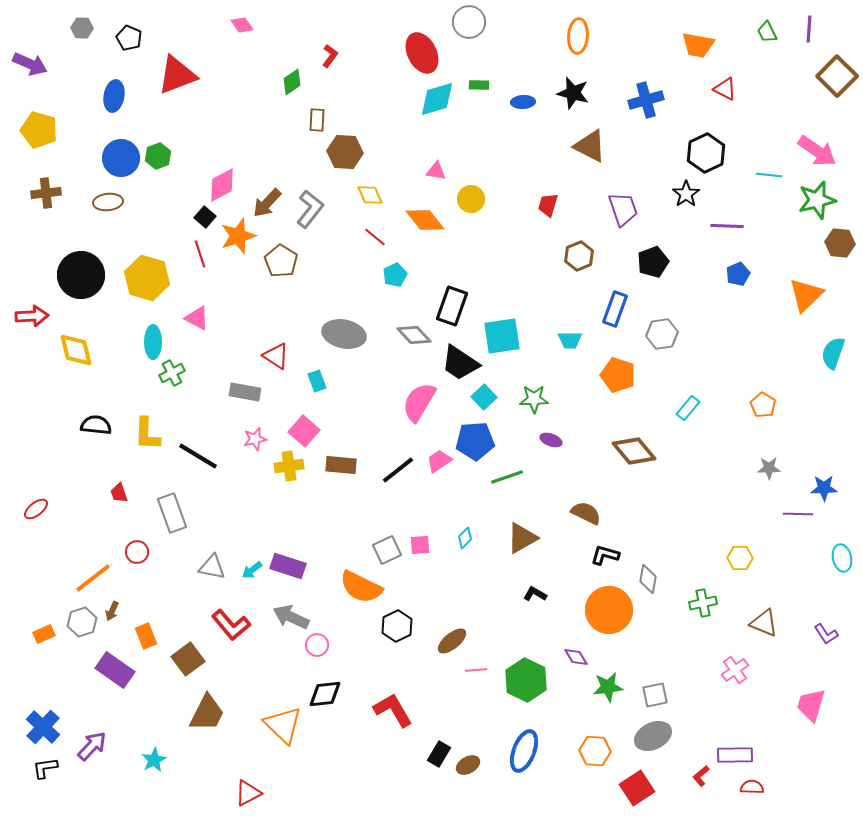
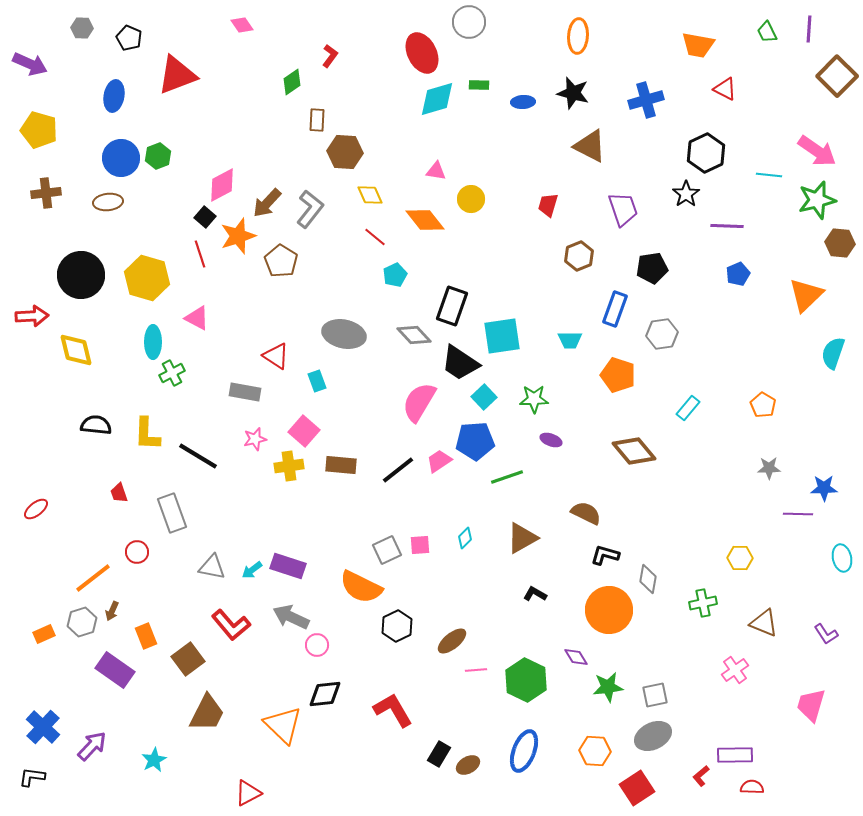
black pentagon at (653, 262): moved 1 px left, 6 px down; rotated 12 degrees clockwise
black L-shape at (45, 768): moved 13 px left, 9 px down; rotated 16 degrees clockwise
